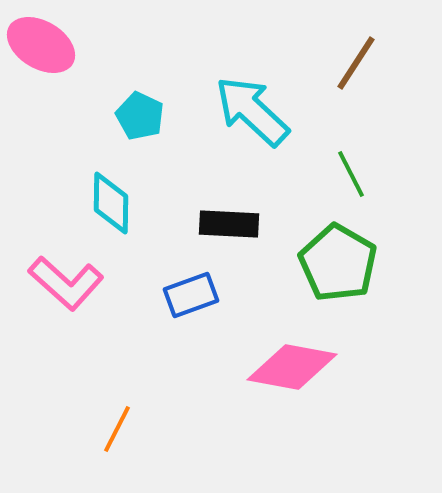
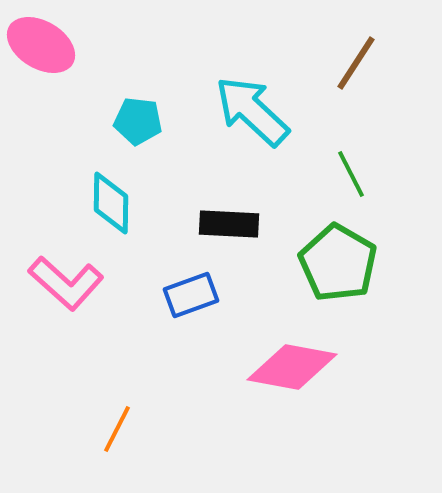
cyan pentagon: moved 2 px left, 5 px down; rotated 18 degrees counterclockwise
